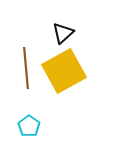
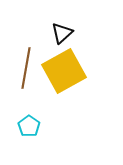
black triangle: moved 1 px left
brown line: rotated 15 degrees clockwise
